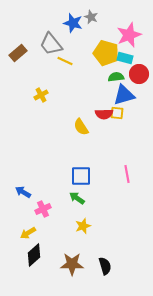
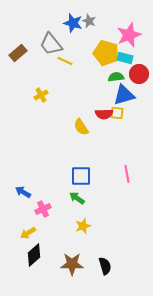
gray star: moved 2 px left, 4 px down
